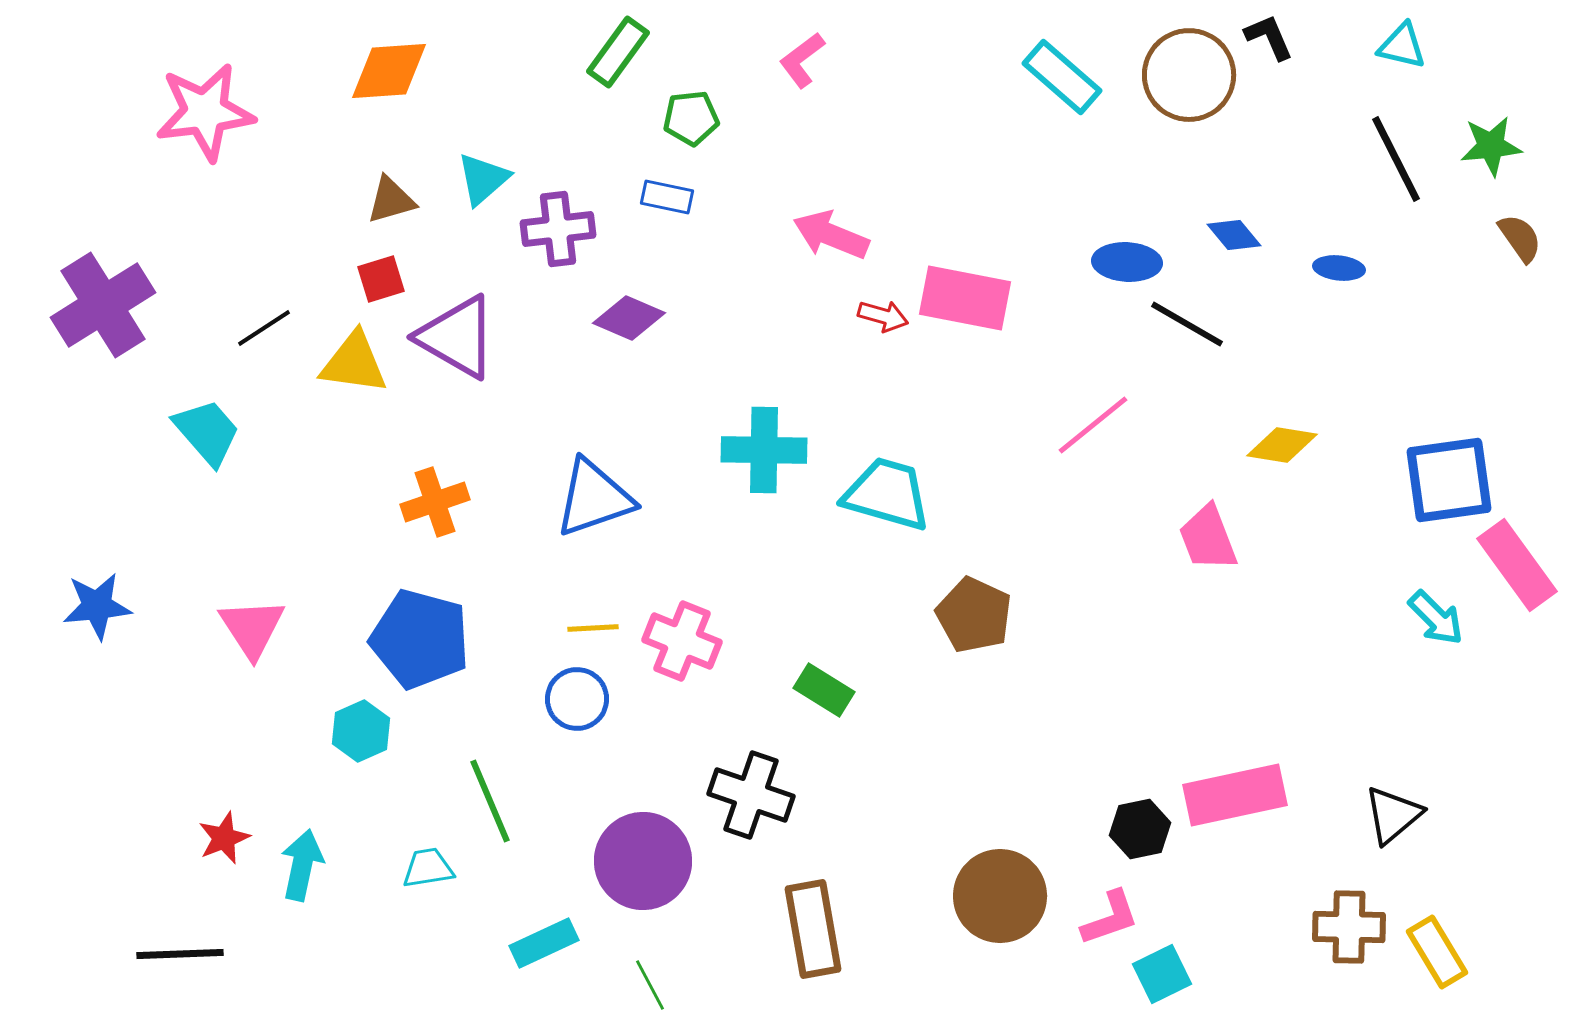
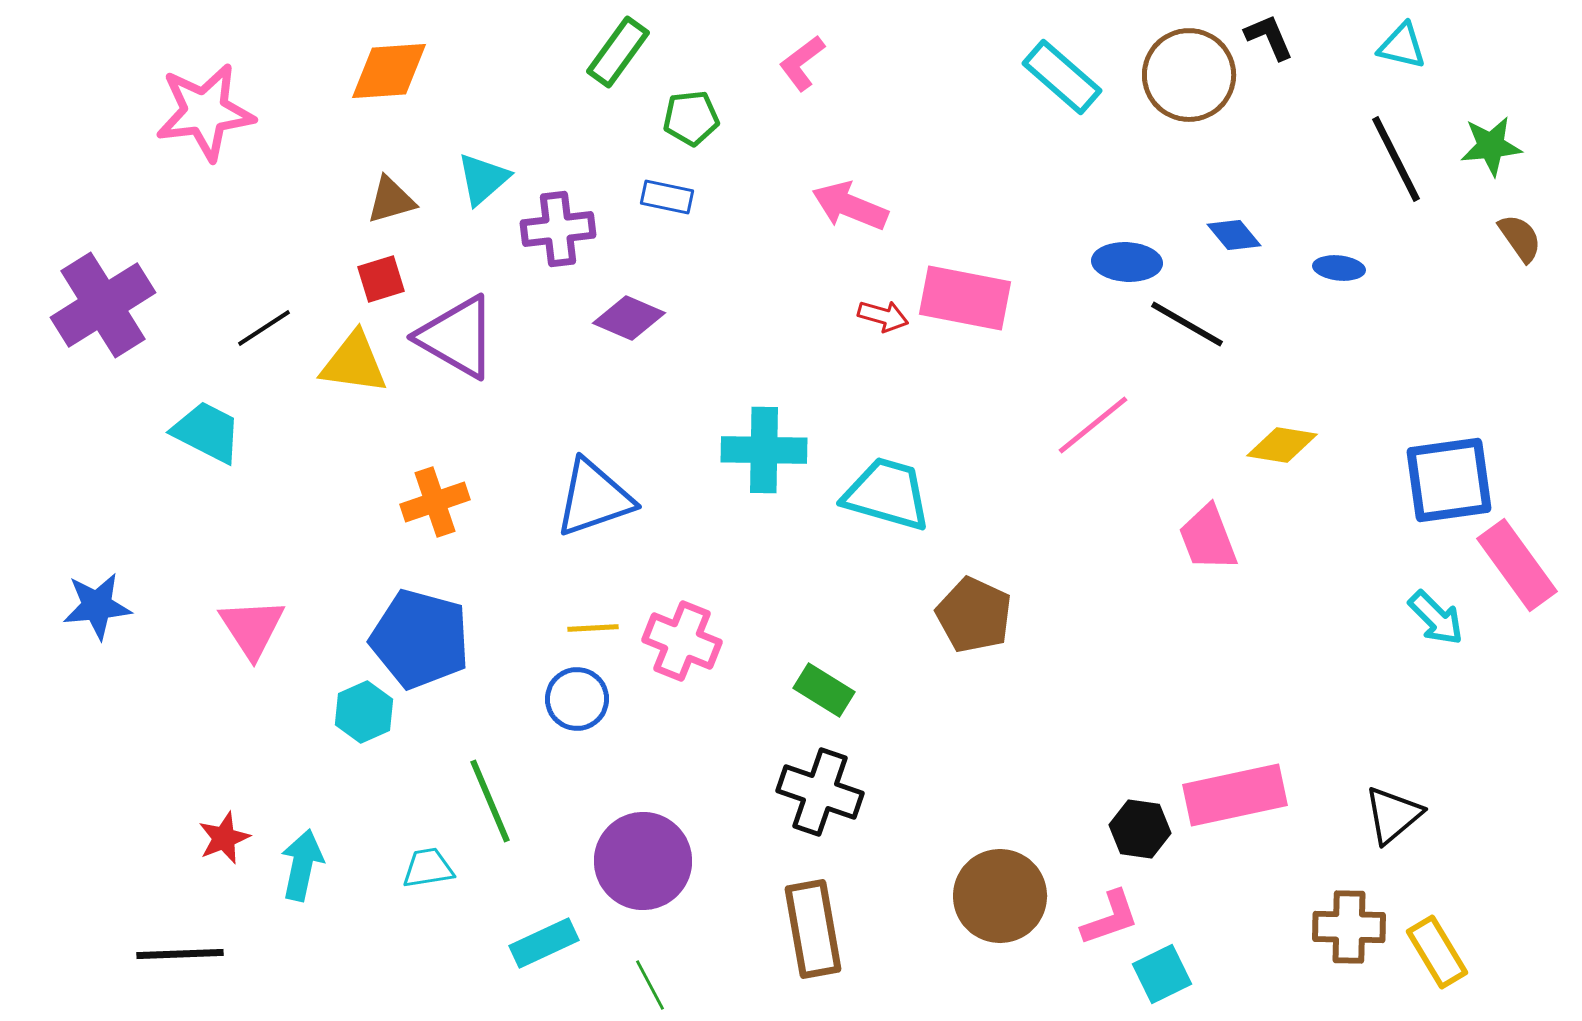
pink L-shape at (802, 60): moved 3 px down
pink arrow at (831, 235): moved 19 px right, 29 px up
cyan trapezoid at (207, 432): rotated 22 degrees counterclockwise
cyan hexagon at (361, 731): moved 3 px right, 19 px up
black cross at (751, 795): moved 69 px right, 3 px up
black hexagon at (1140, 829): rotated 20 degrees clockwise
